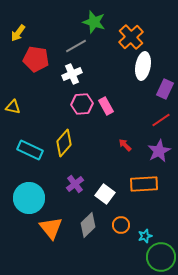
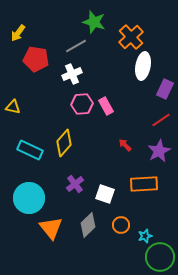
white square: rotated 18 degrees counterclockwise
green circle: moved 1 px left
